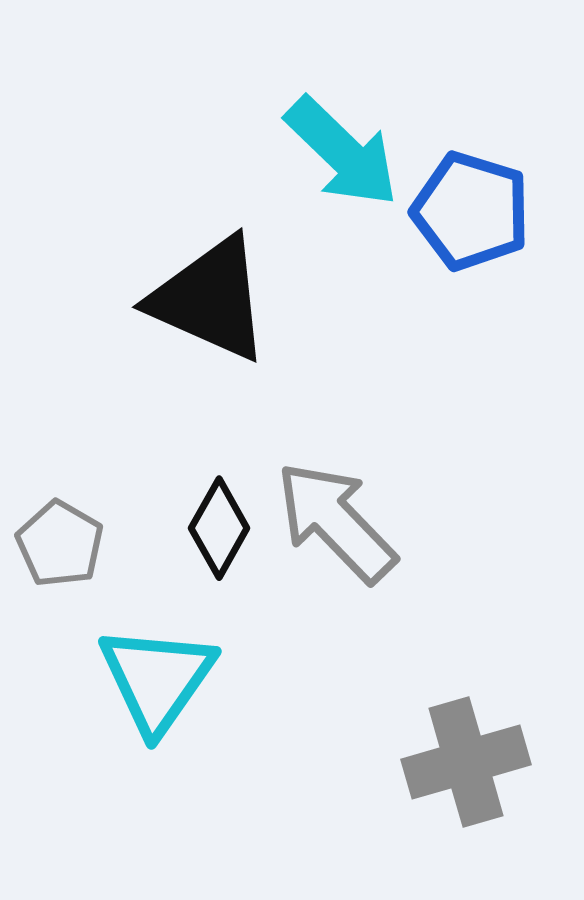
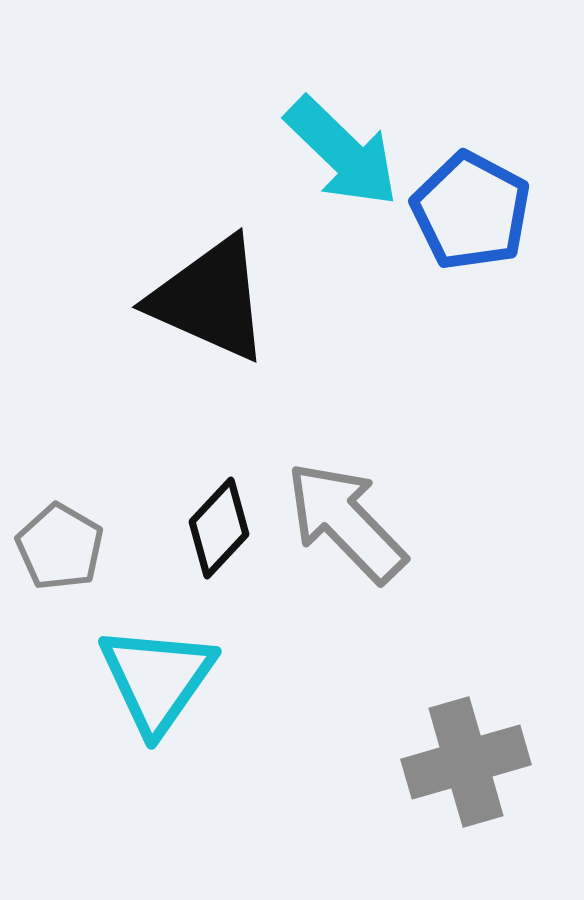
blue pentagon: rotated 11 degrees clockwise
gray arrow: moved 10 px right
black diamond: rotated 14 degrees clockwise
gray pentagon: moved 3 px down
